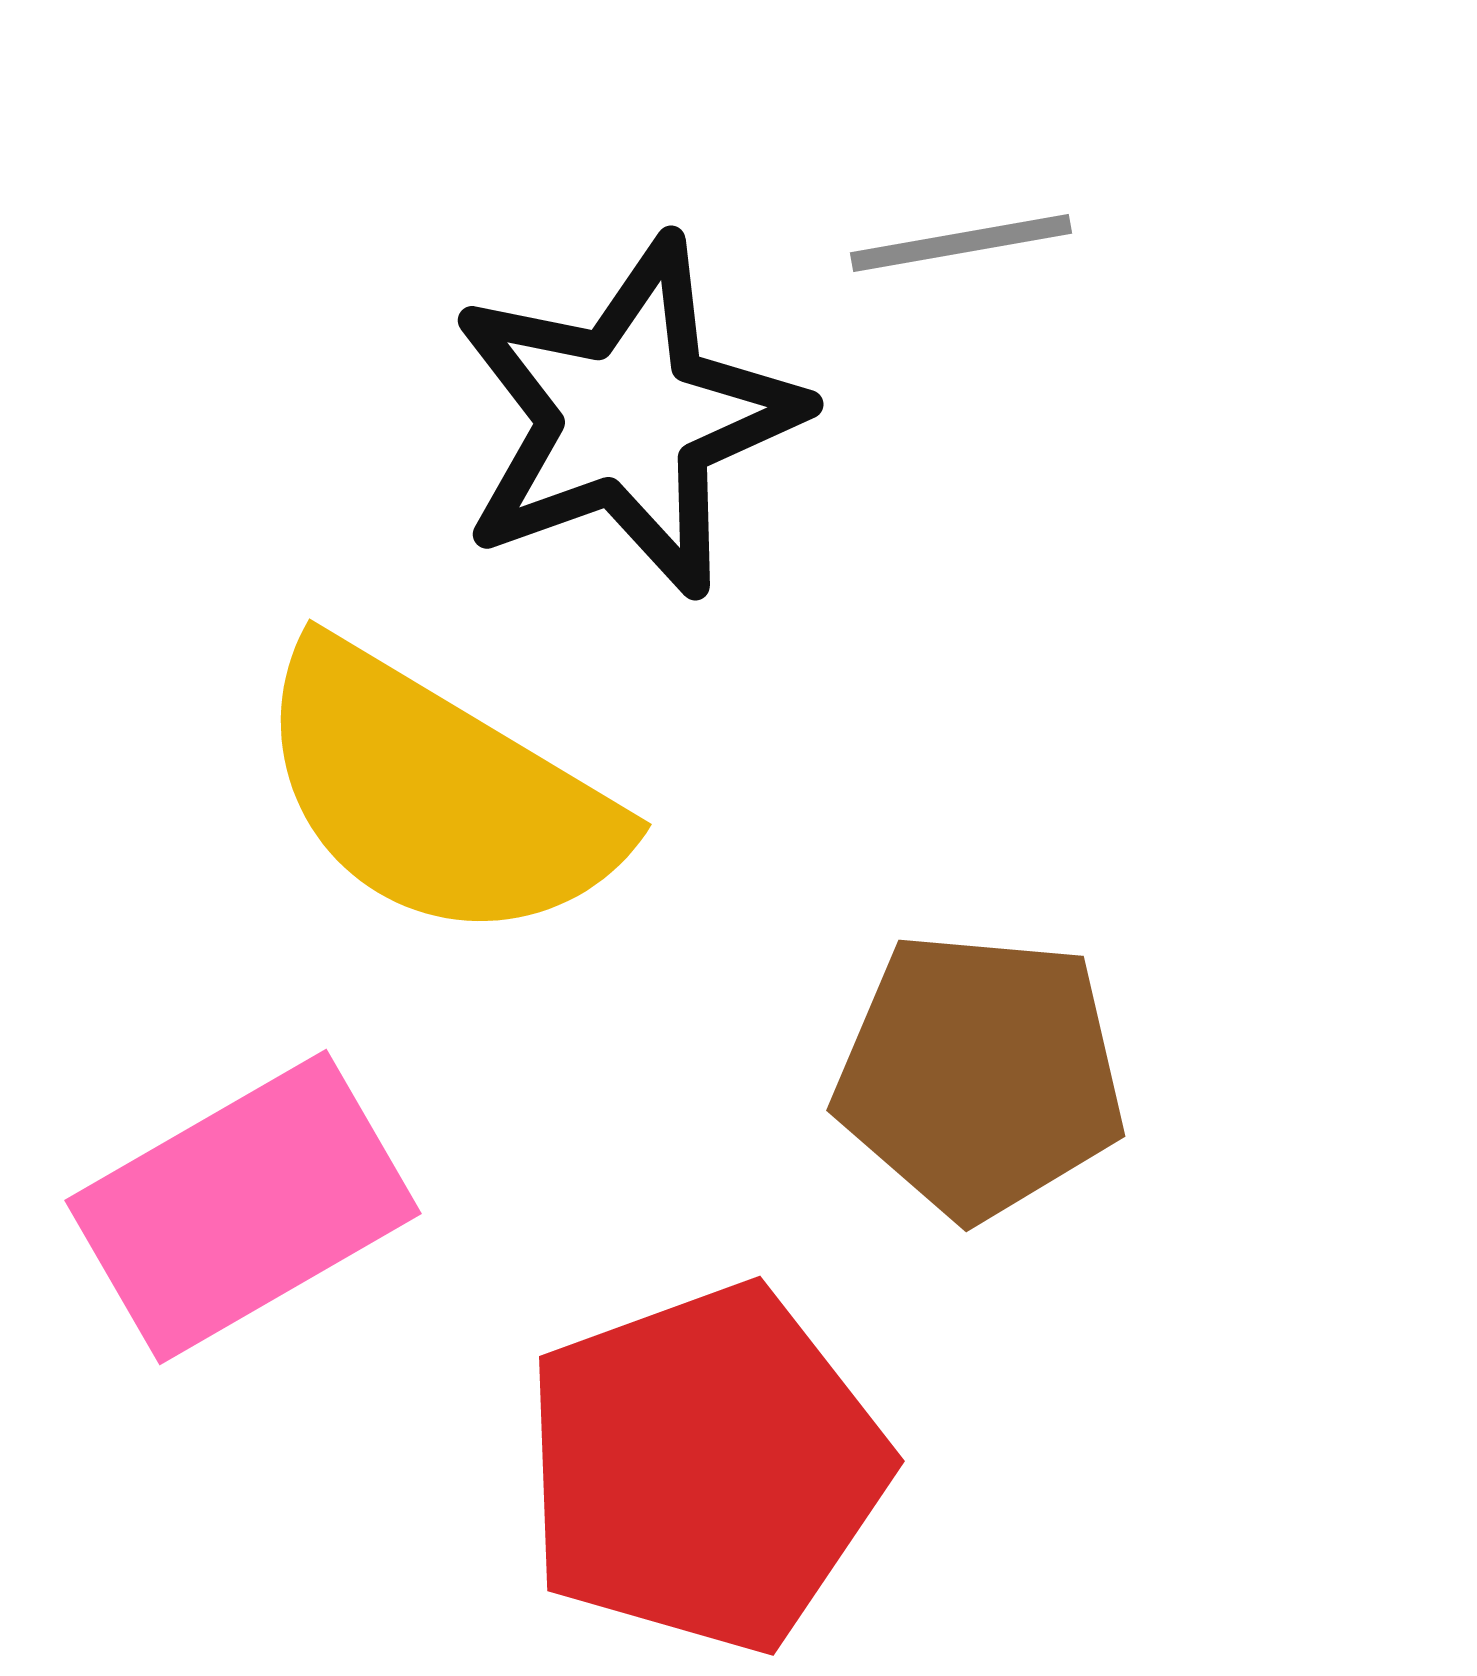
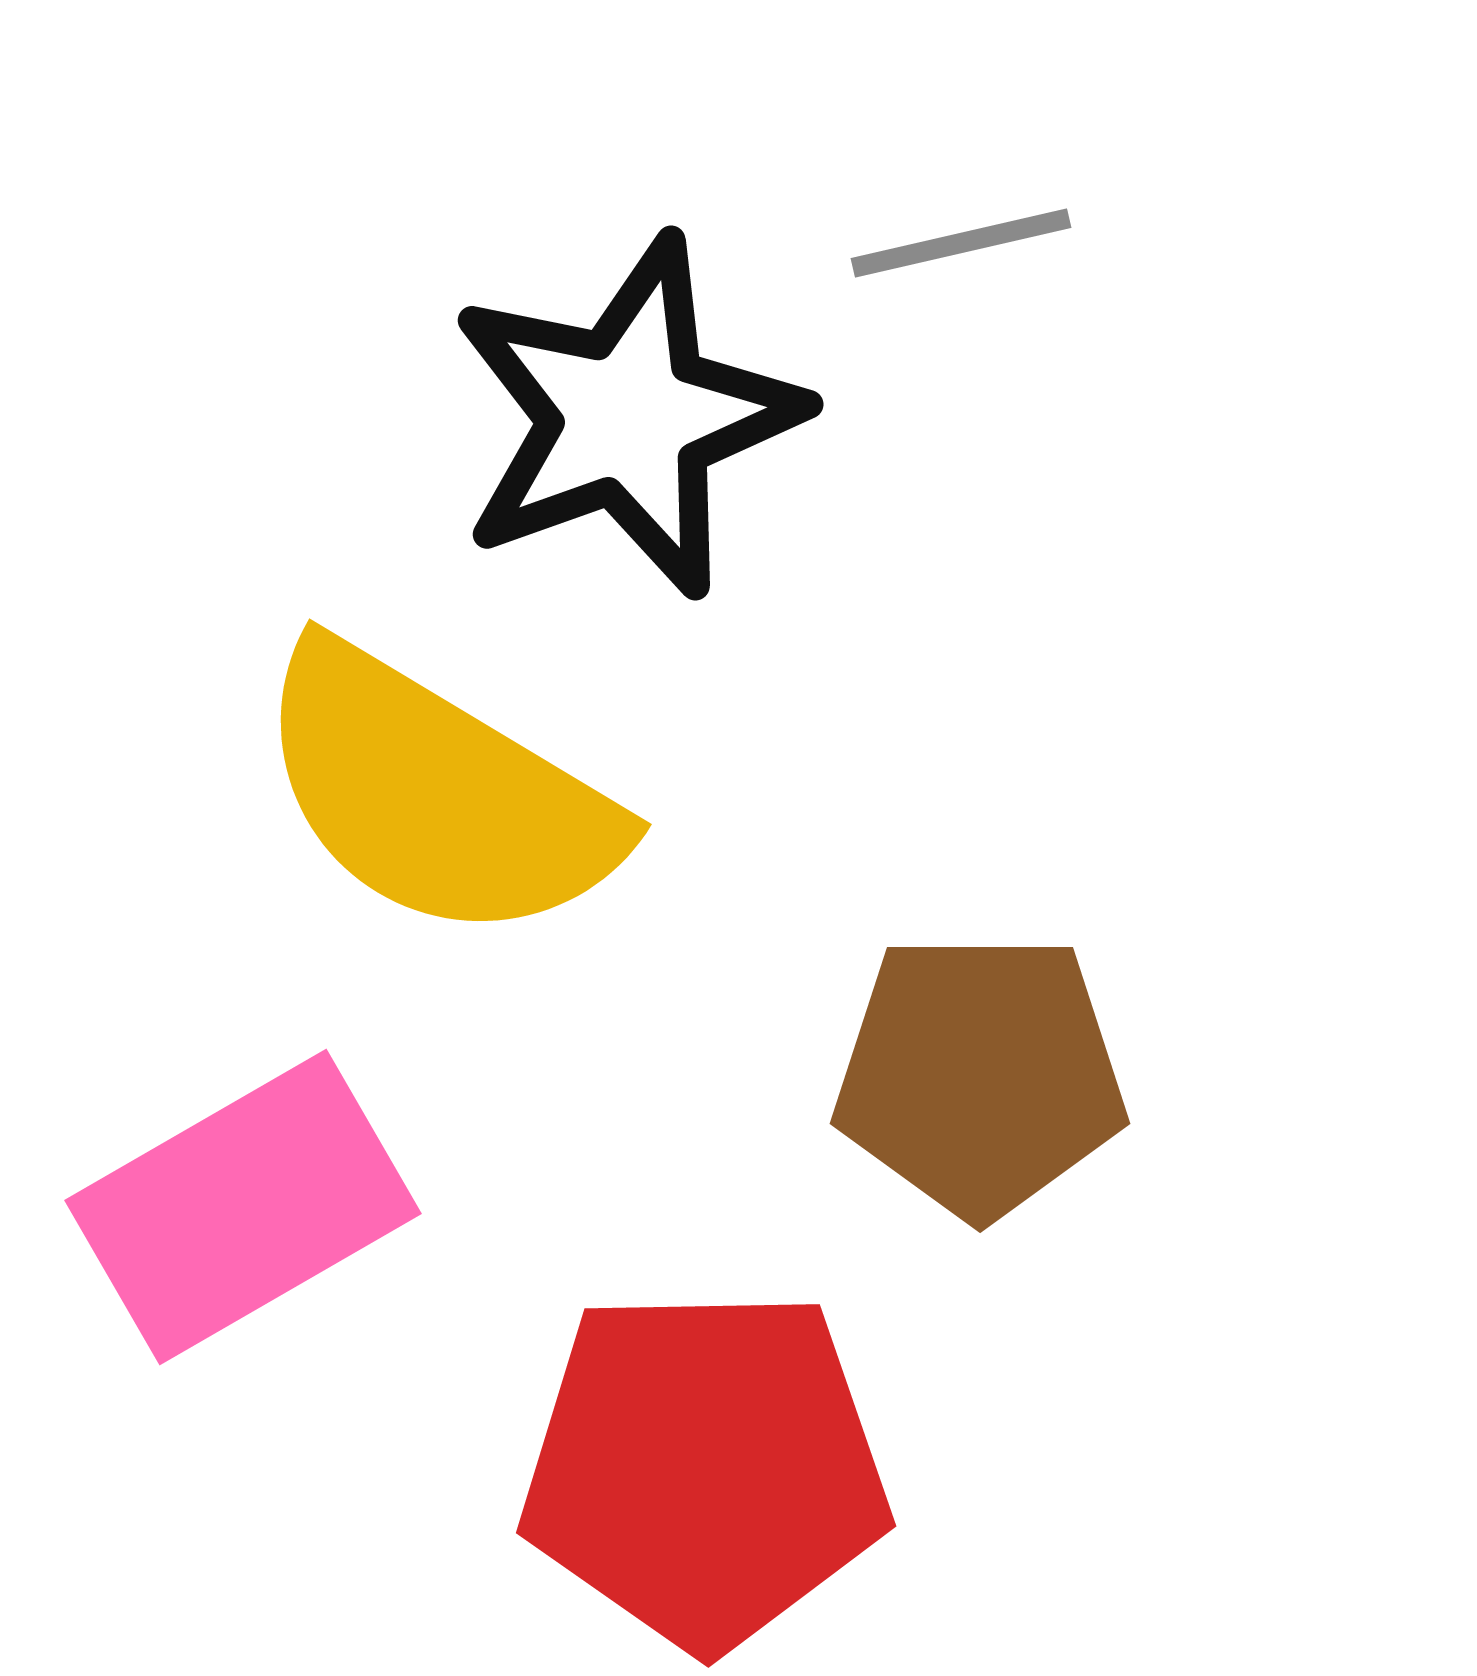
gray line: rotated 3 degrees counterclockwise
brown pentagon: rotated 5 degrees counterclockwise
red pentagon: rotated 19 degrees clockwise
